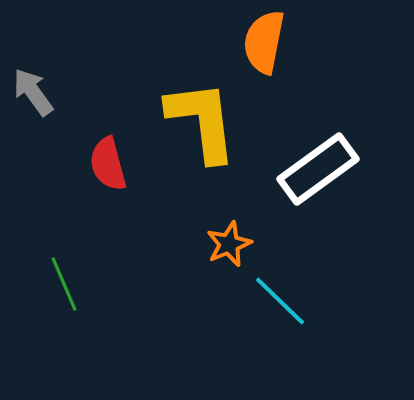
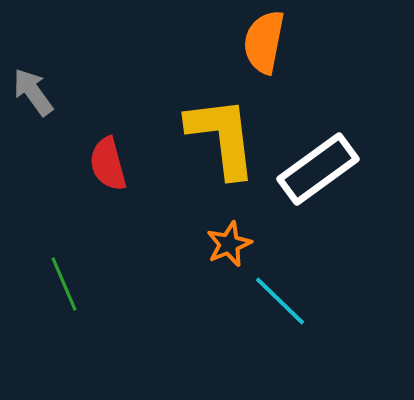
yellow L-shape: moved 20 px right, 16 px down
